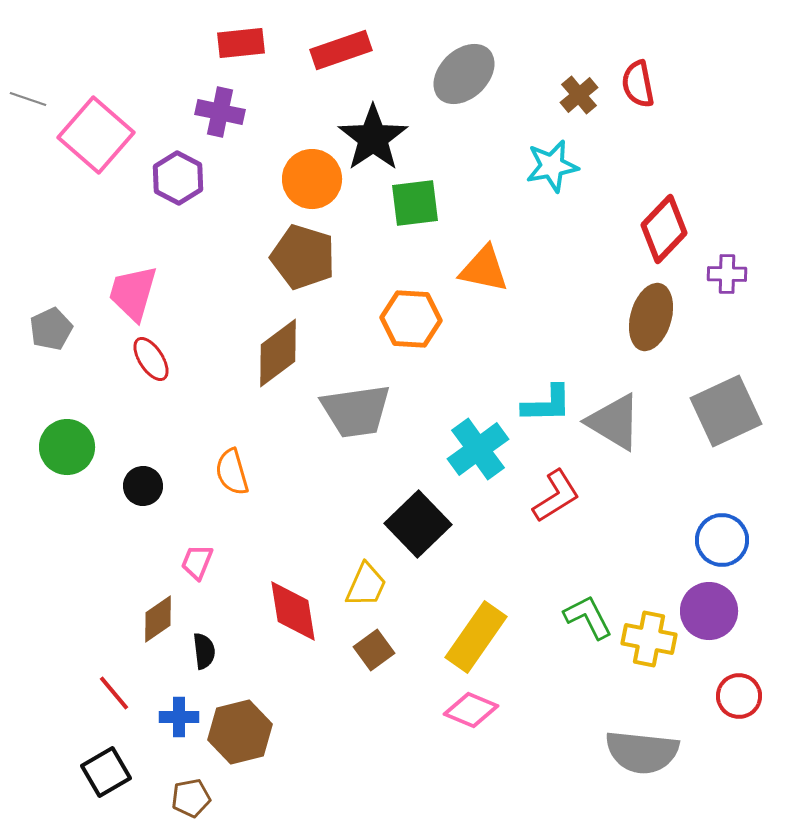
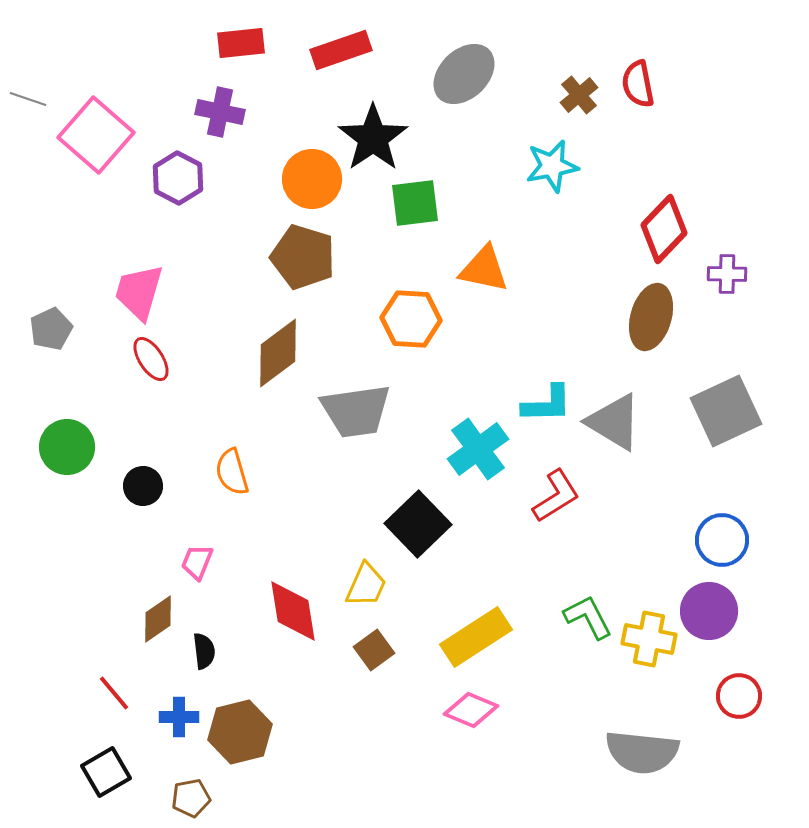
pink trapezoid at (133, 293): moved 6 px right, 1 px up
yellow rectangle at (476, 637): rotated 22 degrees clockwise
